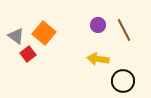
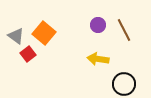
black circle: moved 1 px right, 3 px down
